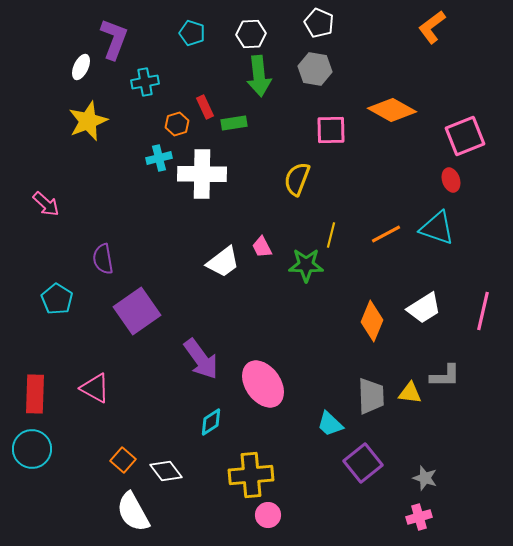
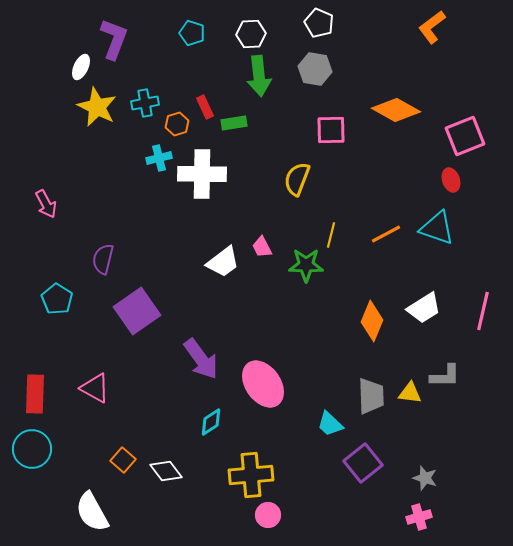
cyan cross at (145, 82): moved 21 px down
orange diamond at (392, 110): moved 4 px right
yellow star at (88, 121): moved 9 px right, 14 px up; rotated 24 degrees counterclockwise
pink arrow at (46, 204): rotated 20 degrees clockwise
purple semicircle at (103, 259): rotated 24 degrees clockwise
white semicircle at (133, 512): moved 41 px left
